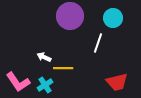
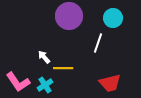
purple circle: moved 1 px left
white arrow: rotated 24 degrees clockwise
red trapezoid: moved 7 px left, 1 px down
